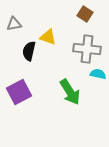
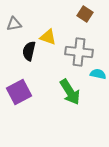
gray cross: moved 8 px left, 3 px down
